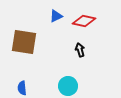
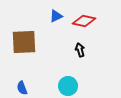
brown square: rotated 12 degrees counterclockwise
blue semicircle: rotated 16 degrees counterclockwise
